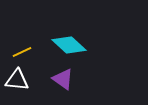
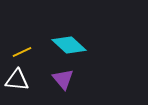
purple triangle: rotated 15 degrees clockwise
